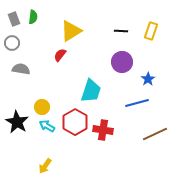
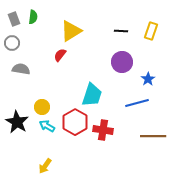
cyan trapezoid: moved 1 px right, 4 px down
brown line: moved 2 px left, 2 px down; rotated 25 degrees clockwise
